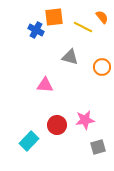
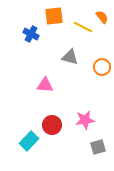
orange square: moved 1 px up
blue cross: moved 5 px left, 4 px down
red circle: moved 5 px left
